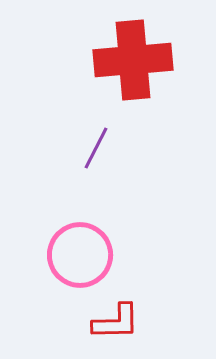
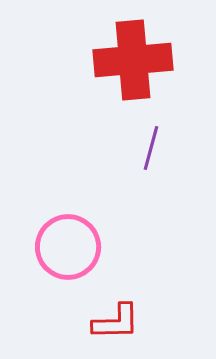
purple line: moved 55 px right; rotated 12 degrees counterclockwise
pink circle: moved 12 px left, 8 px up
